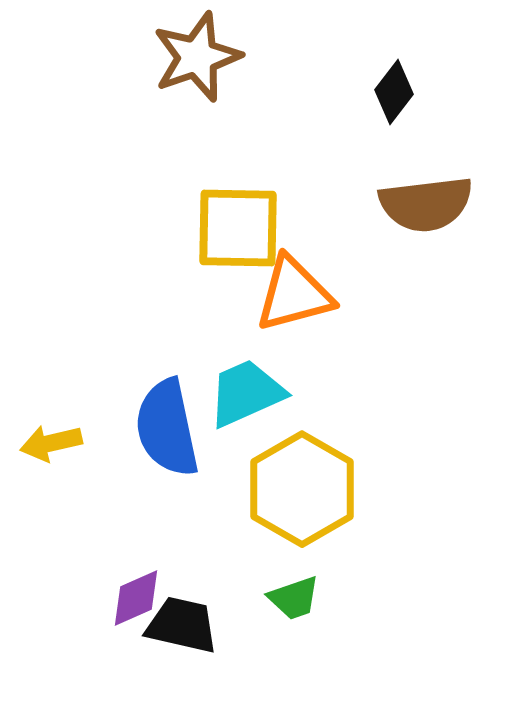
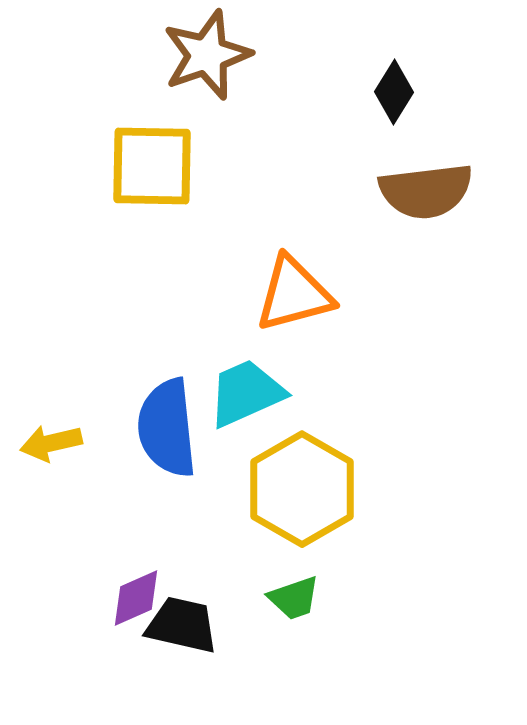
brown star: moved 10 px right, 2 px up
black diamond: rotated 6 degrees counterclockwise
brown semicircle: moved 13 px up
yellow square: moved 86 px left, 62 px up
blue semicircle: rotated 6 degrees clockwise
